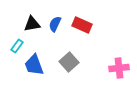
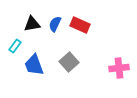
red rectangle: moved 2 px left
cyan rectangle: moved 2 px left
